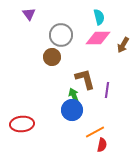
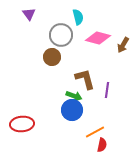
cyan semicircle: moved 21 px left
pink diamond: rotated 15 degrees clockwise
green arrow: rotated 133 degrees clockwise
